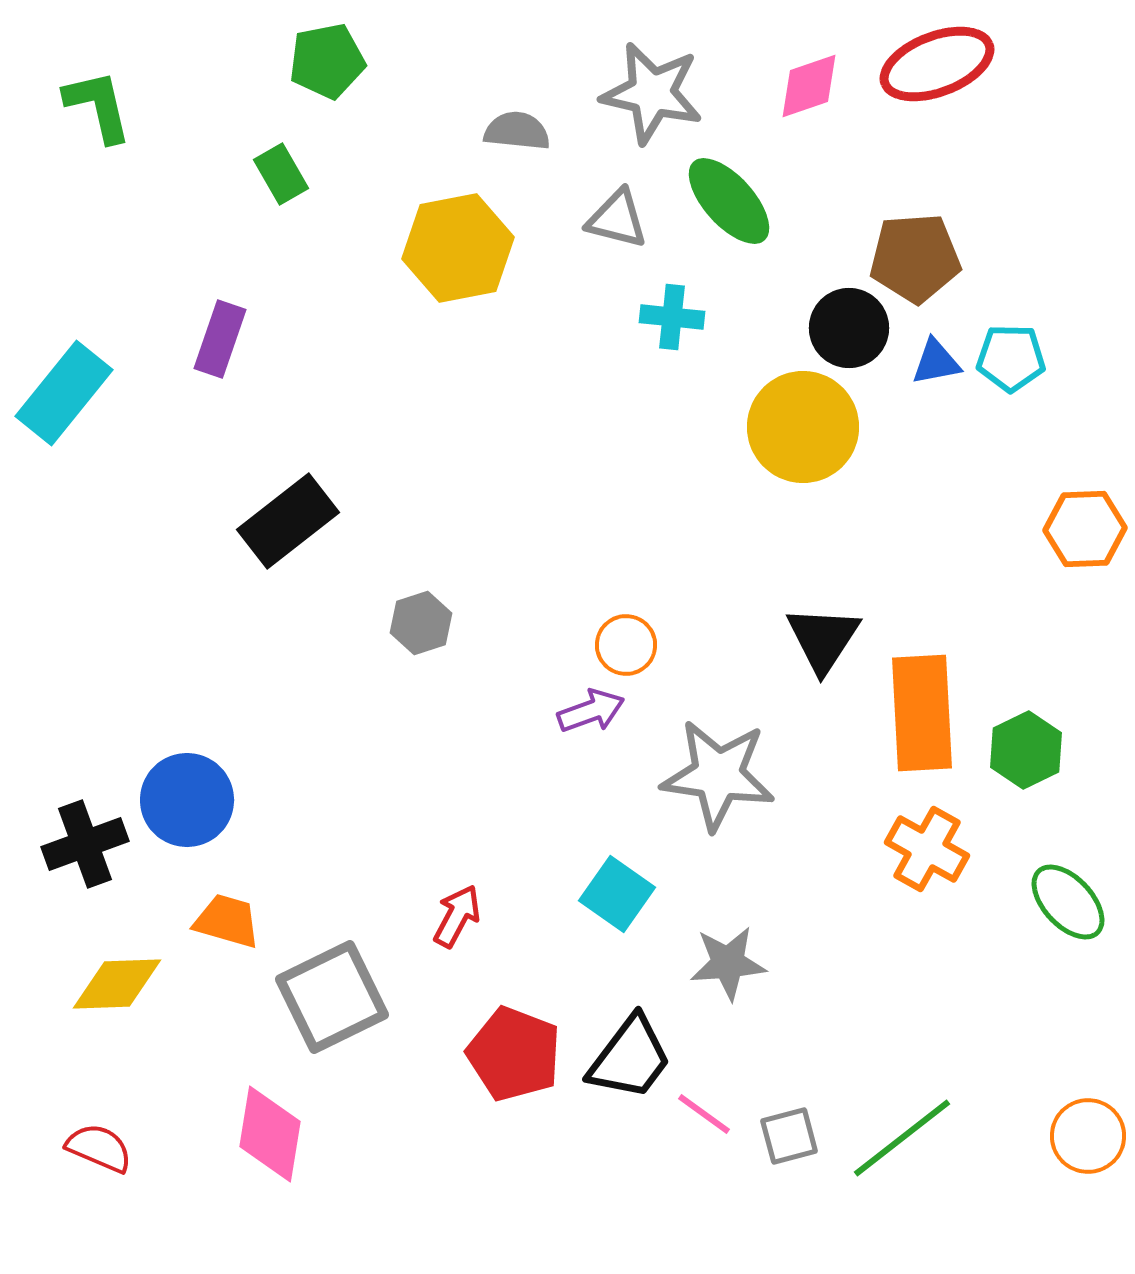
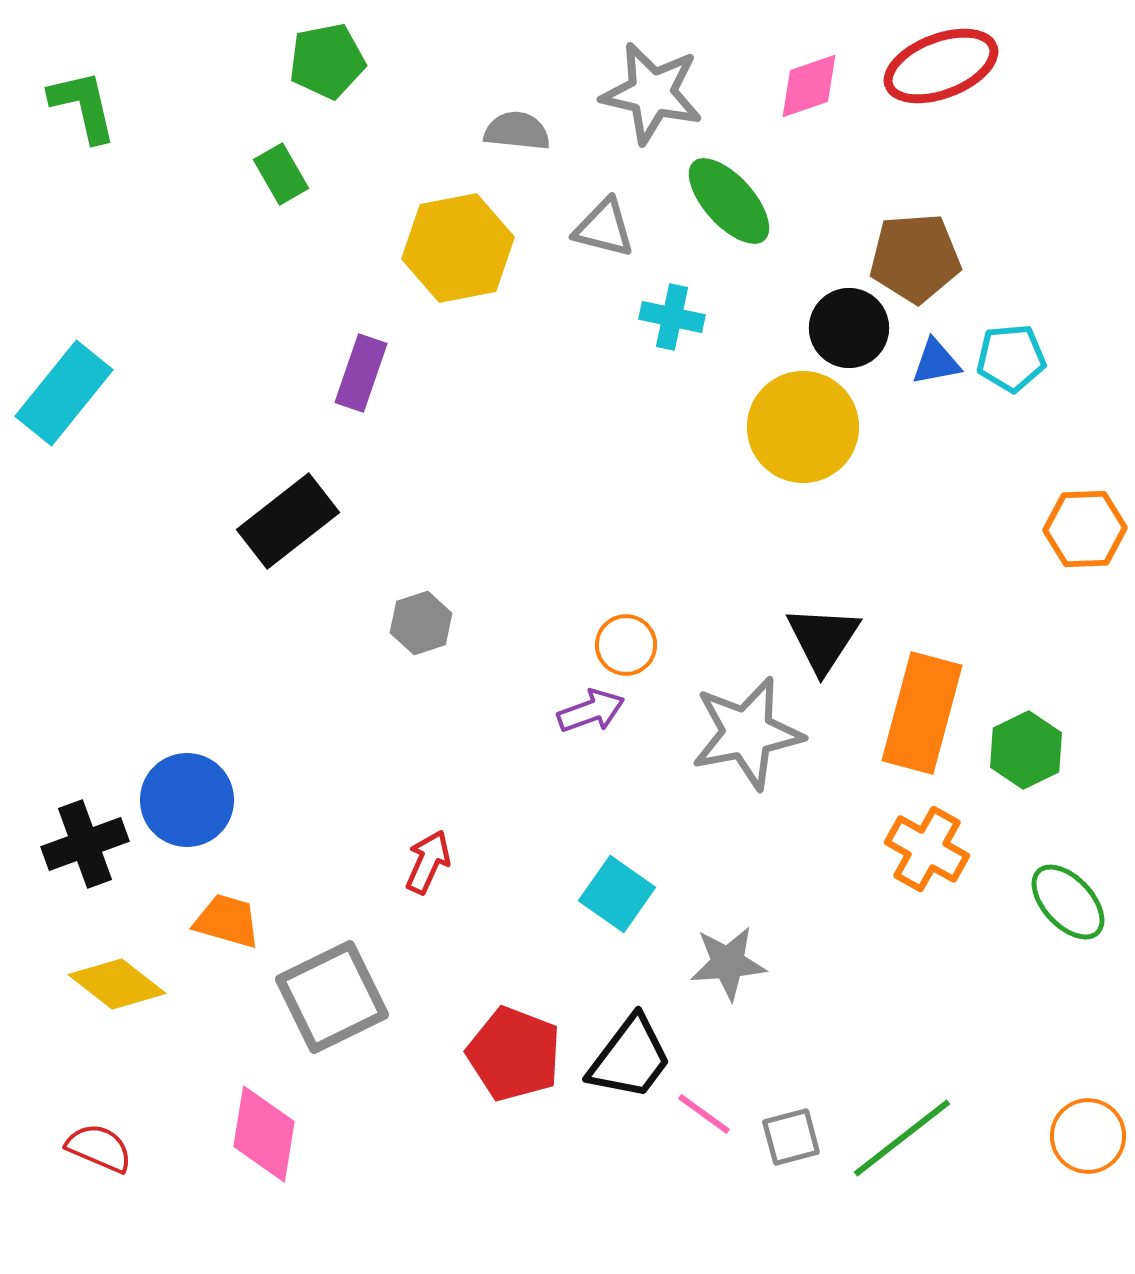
red ellipse at (937, 64): moved 4 px right, 2 px down
green L-shape at (98, 106): moved 15 px left
gray triangle at (617, 219): moved 13 px left, 9 px down
cyan cross at (672, 317): rotated 6 degrees clockwise
purple rectangle at (220, 339): moved 141 px right, 34 px down
cyan pentagon at (1011, 358): rotated 6 degrees counterclockwise
orange rectangle at (922, 713): rotated 18 degrees clockwise
gray star at (718, 775): moved 29 px right, 42 px up; rotated 19 degrees counterclockwise
red arrow at (457, 916): moved 29 px left, 54 px up; rotated 4 degrees counterclockwise
yellow diamond at (117, 984): rotated 40 degrees clockwise
pink diamond at (270, 1134): moved 6 px left
gray square at (789, 1136): moved 2 px right, 1 px down
